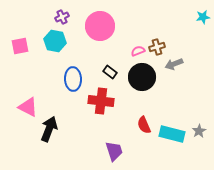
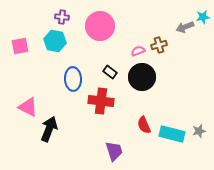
purple cross: rotated 32 degrees clockwise
brown cross: moved 2 px right, 2 px up
gray arrow: moved 11 px right, 37 px up
gray star: rotated 16 degrees clockwise
